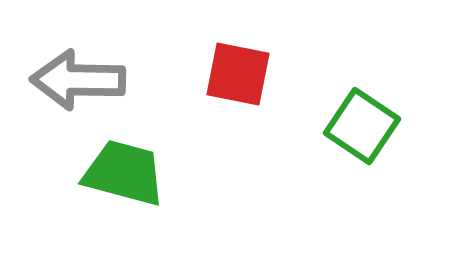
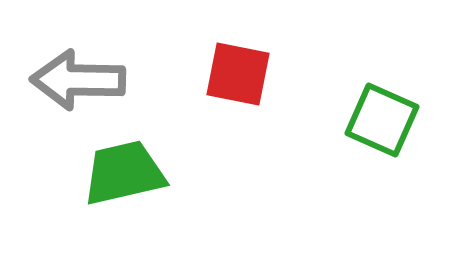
green square: moved 20 px right, 6 px up; rotated 10 degrees counterclockwise
green trapezoid: rotated 28 degrees counterclockwise
